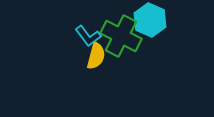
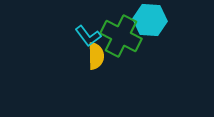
cyan hexagon: rotated 20 degrees counterclockwise
yellow semicircle: rotated 16 degrees counterclockwise
